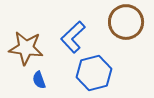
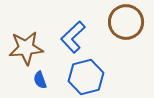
brown star: rotated 12 degrees counterclockwise
blue hexagon: moved 8 px left, 4 px down
blue semicircle: moved 1 px right
